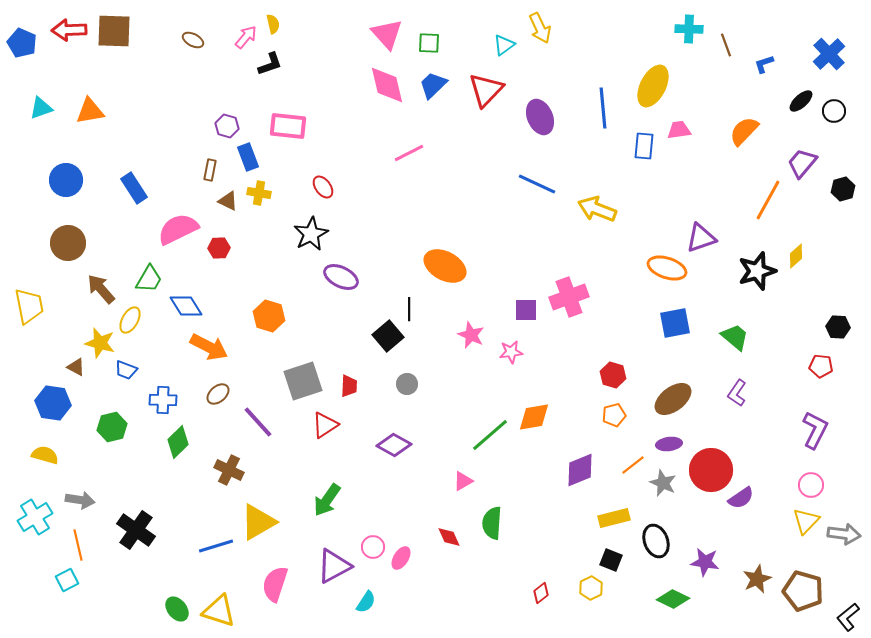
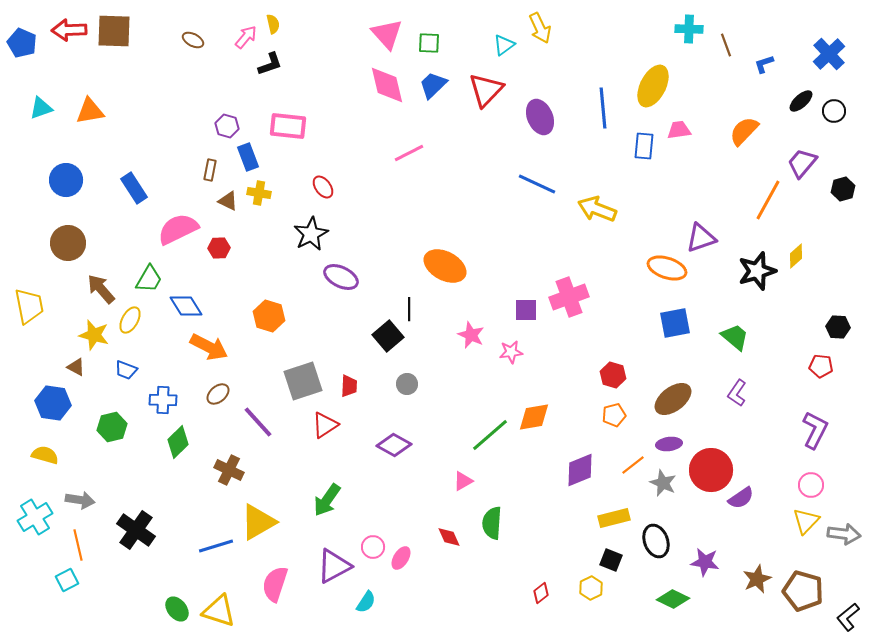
yellow star at (100, 343): moved 6 px left, 8 px up
